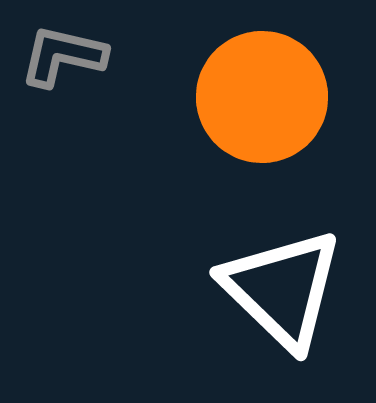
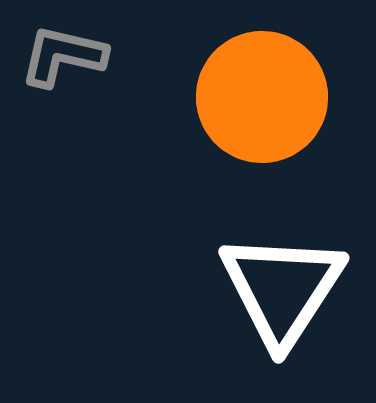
white triangle: rotated 19 degrees clockwise
